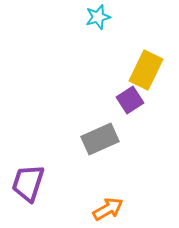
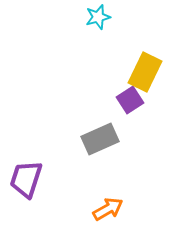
yellow rectangle: moved 1 px left, 2 px down
purple trapezoid: moved 2 px left, 4 px up
